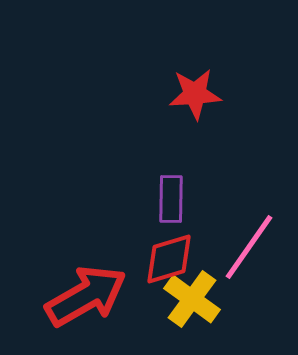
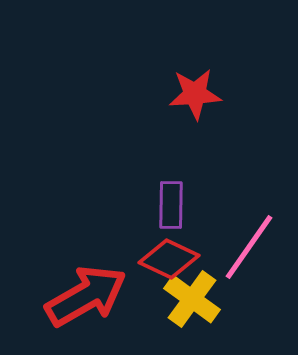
purple rectangle: moved 6 px down
red diamond: rotated 42 degrees clockwise
